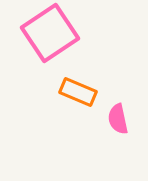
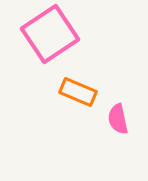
pink square: moved 1 px down
